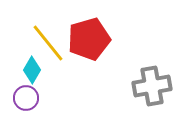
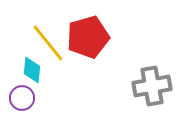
red pentagon: moved 1 px left, 2 px up
cyan diamond: rotated 24 degrees counterclockwise
purple circle: moved 4 px left
